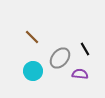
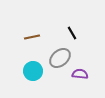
brown line: rotated 56 degrees counterclockwise
black line: moved 13 px left, 16 px up
gray ellipse: rotated 10 degrees clockwise
